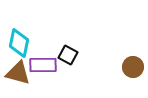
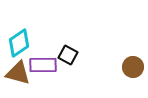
cyan diamond: rotated 44 degrees clockwise
